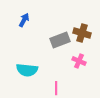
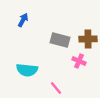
blue arrow: moved 1 px left
brown cross: moved 6 px right, 6 px down; rotated 18 degrees counterclockwise
gray rectangle: rotated 36 degrees clockwise
pink line: rotated 40 degrees counterclockwise
